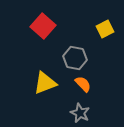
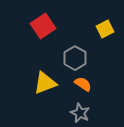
red square: rotated 15 degrees clockwise
gray hexagon: rotated 20 degrees clockwise
orange semicircle: rotated 12 degrees counterclockwise
